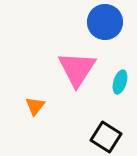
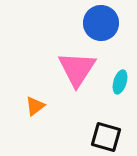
blue circle: moved 4 px left, 1 px down
orange triangle: rotated 15 degrees clockwise
black square: rotated 16 degrees counterclockwise
